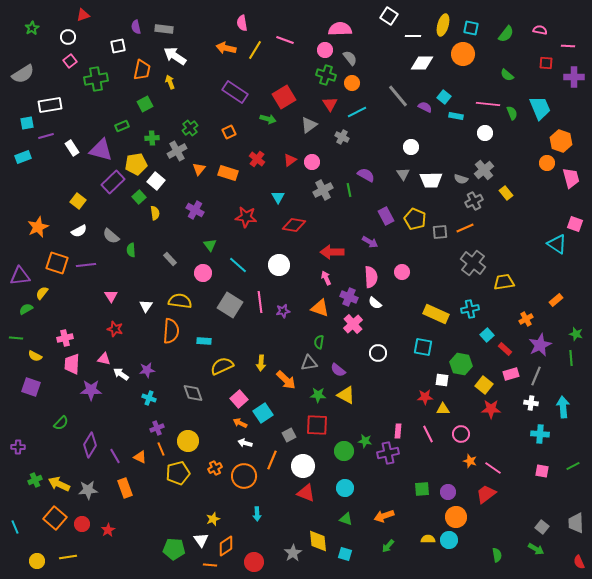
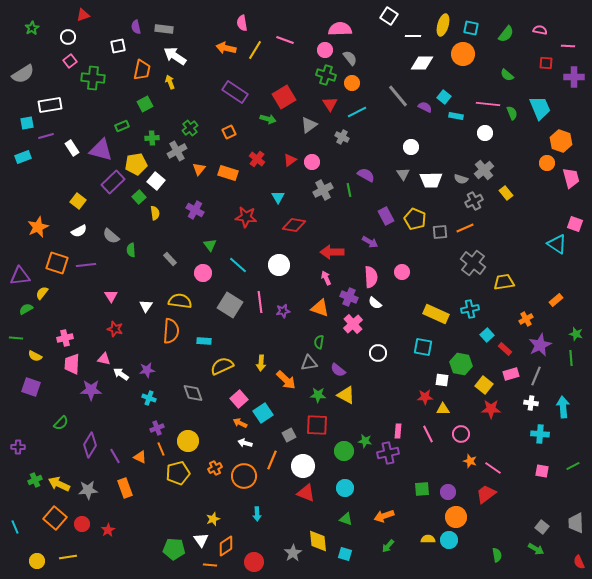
green cross at (96, 79): moved 3 px left, 1 px up; rotated 15 degrees clockwise
